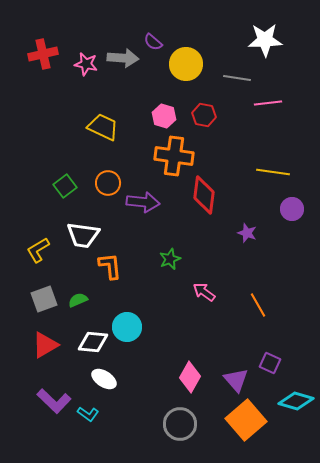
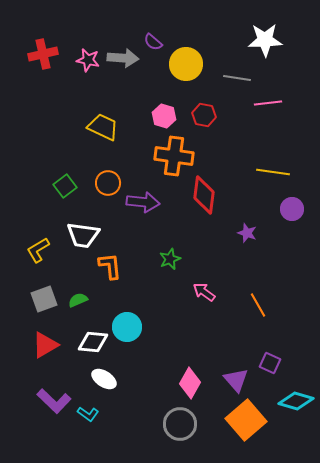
pink star: moved 2 px right, 4 px up
pink diamond: moved 6 px down
